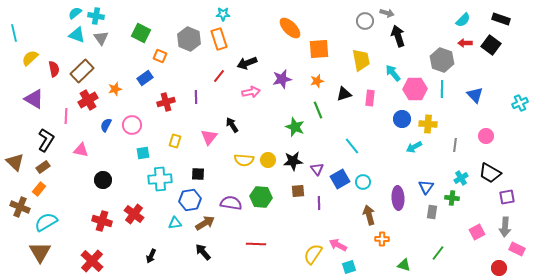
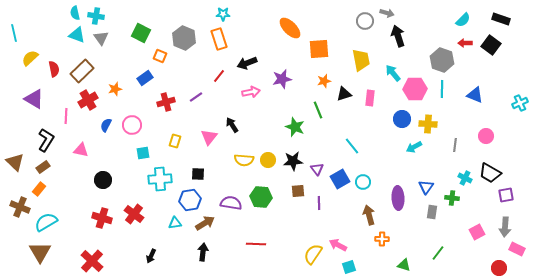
cyan semicircle at (75, 13): rotated 64 degrees counterclockwise
gray hexagon at (189, 39): moved 5 px left, 1 px up
orange star at (317, 81): moved 7 px right
blue triangle at (475, 95): rotated 24 degrees counterclockwise
purple line at (196, 97): rotated 56 degrees clockwise
cyan cross at (461, 178): moved 4 px right; rotated 32 degrees counterclockwise
purple square at (507, 197): moved 1 px left, 2 px up
red cross at (102, 221): moved 3 px up
black arrow at (203, 252): rotated 48 degrees clockwise
